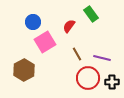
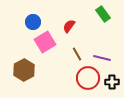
green rectangle: moved 12 px right
